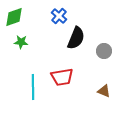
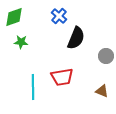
gray circle: moved 2 px right, 5 px down
brown triangle: moved 2 px left
